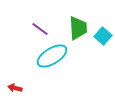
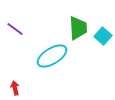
purple line: moved 25 px left
red arrow: rotated 64 degrees clockwise
